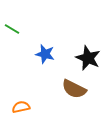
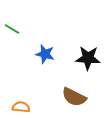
black star: rotated 20 degrees counterclockwise
brown semicircle: moved 8 px down
orange semicircle: rotated 18 degrees clockwise
